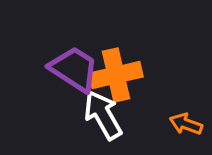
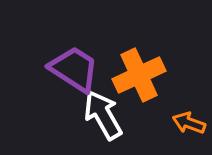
orange cross: moved 23 px right; rotated 12 degrees counterclockwise
orange arrow: moved 3 px right, 1 px up
